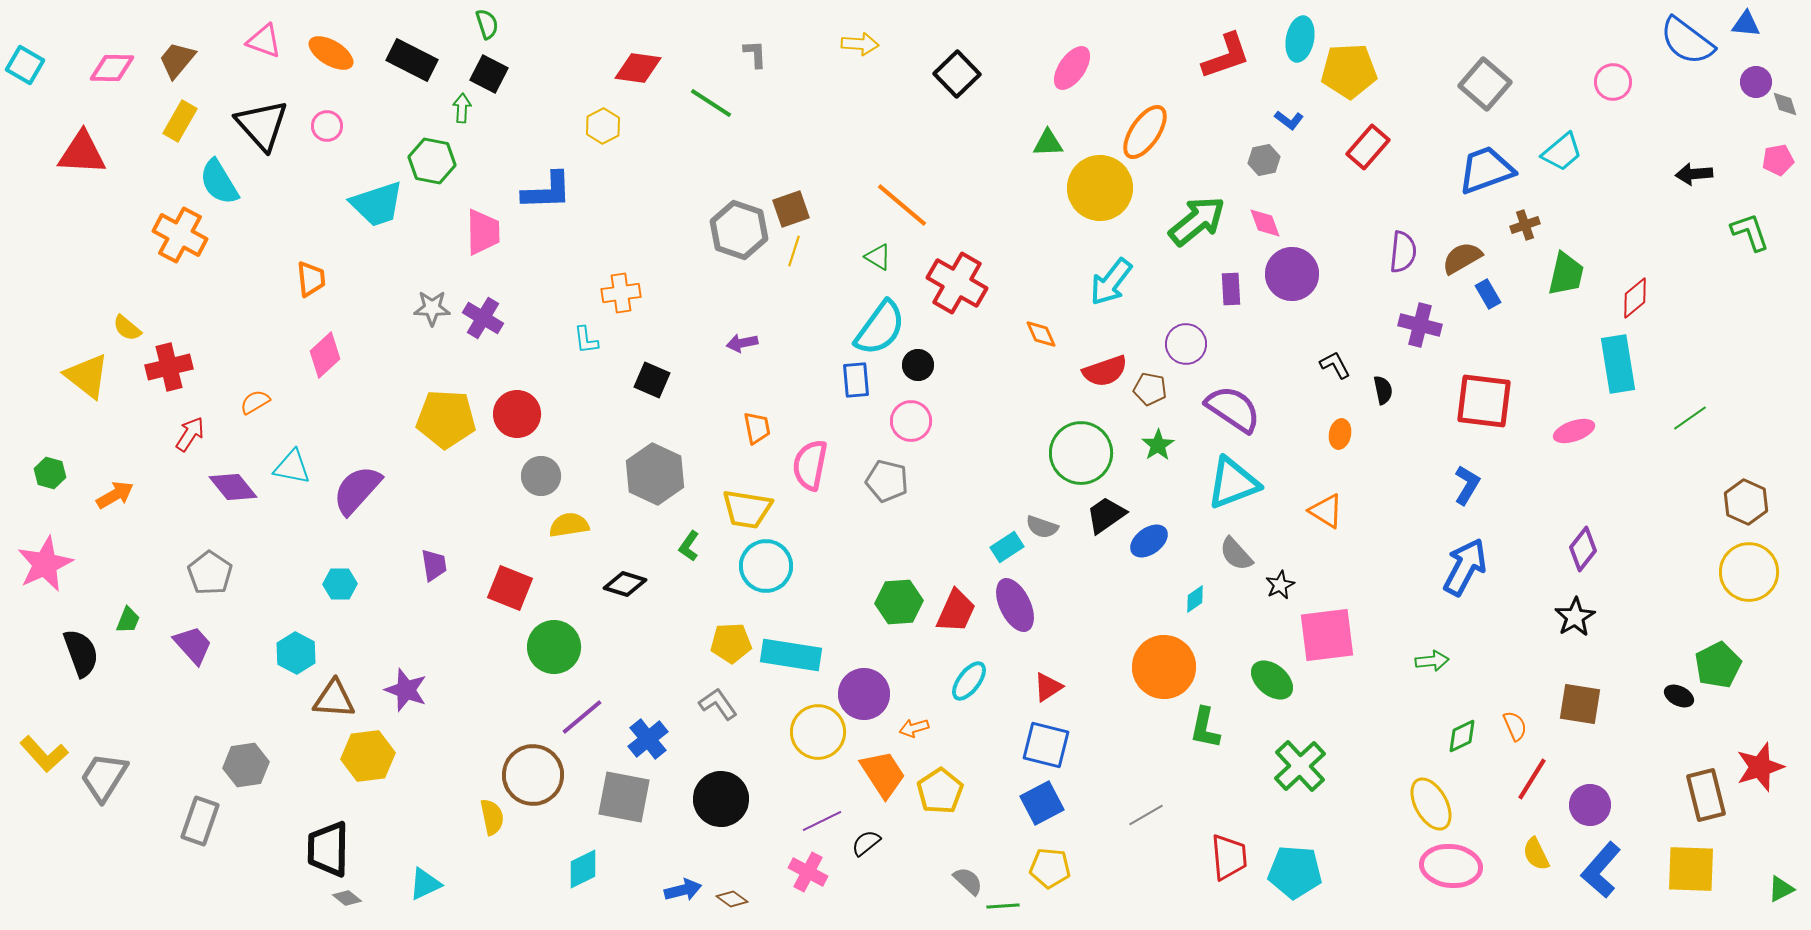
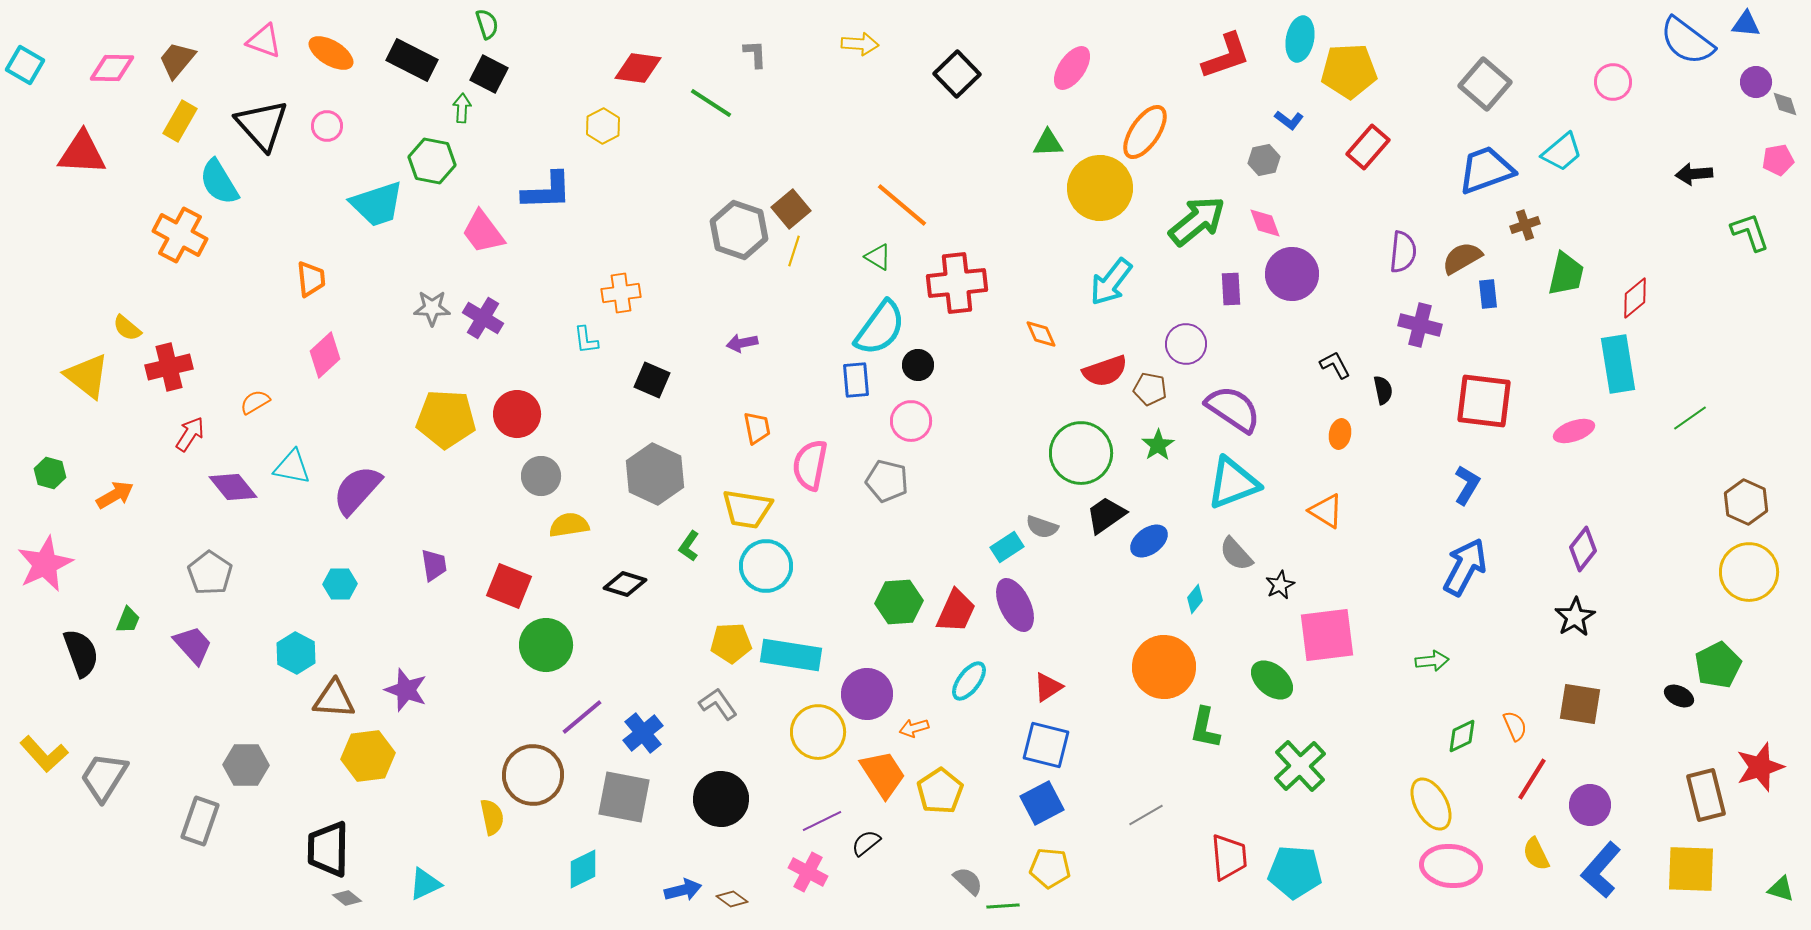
brown square at (791, 209): rotated 21 degrees counterclockwise
pink trapezoid at (483, 232): rotated 144 degrees clockwise
red cross at (957, 283): rotated 36 degrees counterclockwise
blue rectangle at (1488, 294): rotated 24 degrees clockwise
red square at (510, 588): moved 1 px left, 2 px up
cyan diamond at (1195, 599): rotated 16 degrees counterclockwise
green circle at (554, 647): moved 8 px left, 2 px up
purple circle at (864, 694): moved 3 px right
blue cross at (648, 739): moved 5 px left, 6 px up
gray hexagon at (246, 765): rotated 9 degrees clockwise
green triangle at (1781, 889): rotated 44 degrees clockwise
